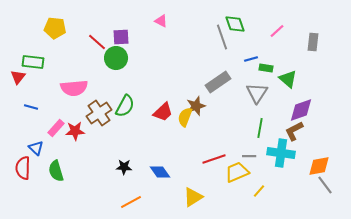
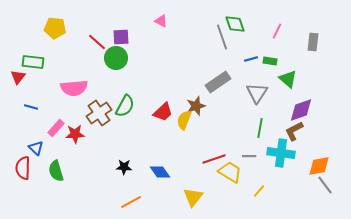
pink line at (277, 31): rotated 21 degrees counterclockwise
green rectangle at (266, 68): moved 4 px right, 7 px up
yellow semicircle at (185, 117): moved 1 px left, 3 px down
red star at (75, 131): moved 3 px down
yellow trapezoid at (237, 172): moved 7 px left; rotated 55 degrees clockwise
yellow triangle at (193, 197): rotated 20 degrees counterclockwise
